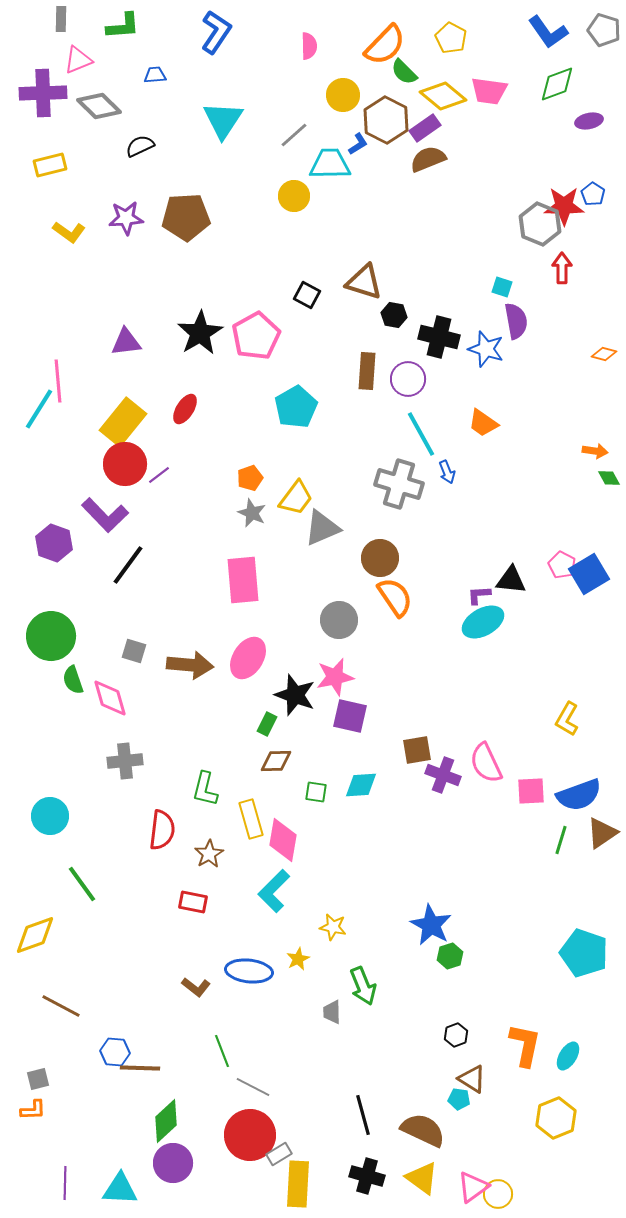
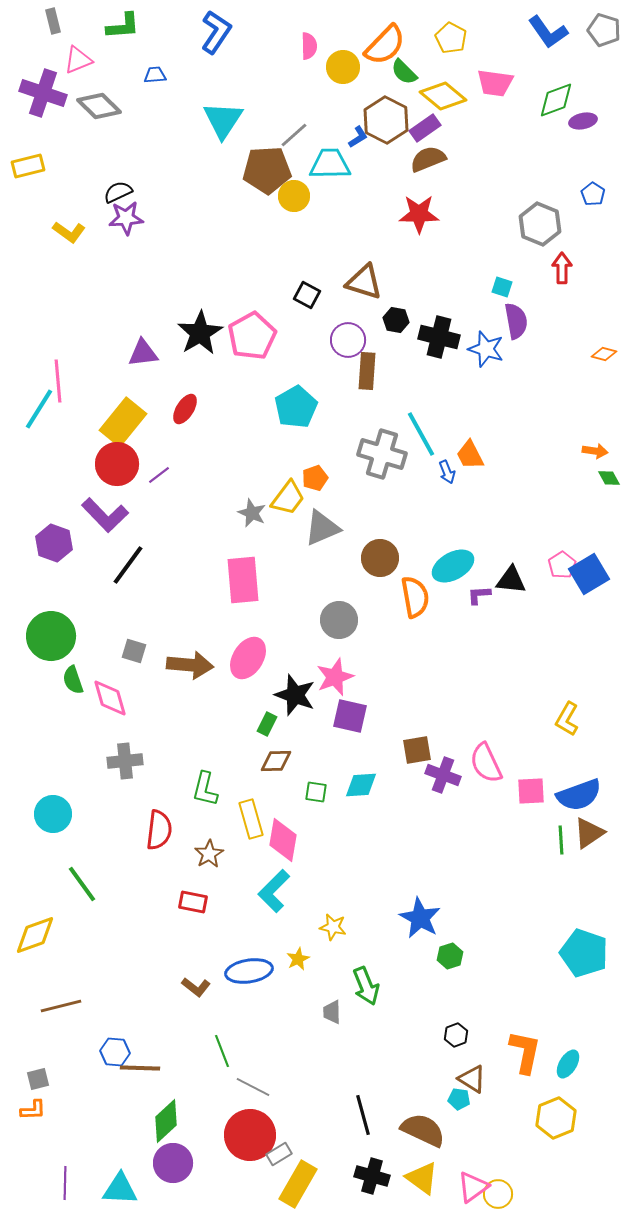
gray rectangle at (61, 19): moved 8 px left, 2 px down; rotated 15 degrees counterclockwise
green diamond at (557, 84): moved 1 px left, 16 px down
pink trapezoid at (489, 91): moved 6 px right, 8 px up
purple cross at (43, 93): rotated 21 degrees clockwise
yellow circle at (343, 95): moved 28 px up
purple ellipse at (589, 121): moved 6 px left
blue L-shape at (358, 144): moved 7 px up
black semicircle at (140, 146): moved 22 px left, 46 px down
yellow rectangle at (50, 165): moved 22 px left, 1 px down
red star at (564, 206): moved 145 px left, 8 px down
brown pentagon at (186, 217): moved 81 px right, 47 px up
black hexagon at (394, 315): moved 2 px right, 5 px down
pink pentagon at (256, 336): moved 4 px left
purple triangle at (126, 342): moved 17 px right, 11 px down
purple circle at (408, 379): moved 60 px left, 39 px up
orange trapezoid at (483, 423): moved 13 px left, 32 px down; rotated 28 degrees clockwise
red circle at (125, 464): moved 8 px left
orange pentagon at (250, 478): moved 65 px right
gray cross at (399, 484): moved 17 px left, 30 px up
yellow trapezoid at (296, 498): moved 8 px left
pink pentagon at (562, 565): rotated 12 degrees clockwise
orange semicircle at (395, 597): moved 20 px right; rotated 24 degrees clockwise
cyan ellipse at (483, 622): moved 30 px left, 56 px up
pink star at (335, 677): rotated 9 degrees counterclockwise
cyan circle at (50, 816): moved 3 px right, 2 px up
red semicircle at (162, 830): moved 3 px left
brown triangle at (602, 833): moved 13 px left
green line at (561, 840): rotated 20 degrees counterclockwise
blue star at (431, 925): moved 11 px left, 7 px up
blue ellipse at (249, 971): rotated 15 degrees counterclockwise
green arrow at (363, 986): moved 3 px right
brown line at (61, 1006): rotated 42 degrees counterclockwise
orange L-shape at (525, 1045): moved 7 px down
cyan ellipse at (568, 1056): moved 8 px down
black cross at (367, 1176): moved 5 px right
yellow rectangle at (298, 1184): rotated 27 degrees clockwise
